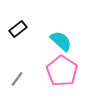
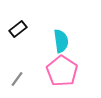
cyan semicircle: rotated 40 degrees clockwise
